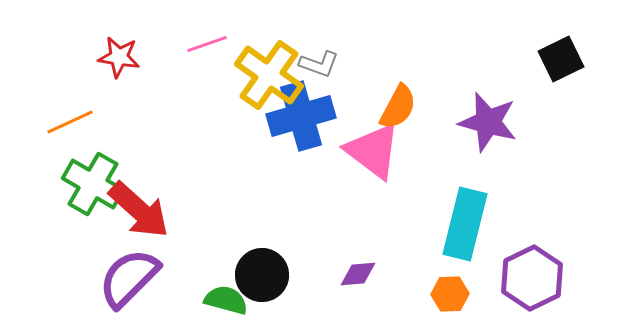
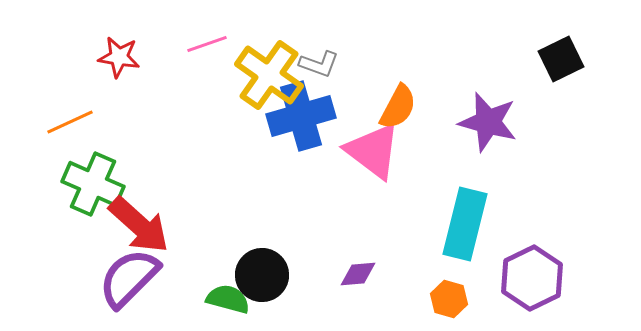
green cross: rotated 6 degrees counterclockwise
red arrow: moved 15 px down
orange hexagon: moved 1 px left, 5 px down; rotated 18 degrees clockwise
green semicircle: moved 2 px right, 1 px up
